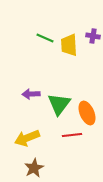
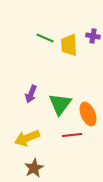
purple arrow: rotated 66 degrees counterclockwise
green triangle: moved 1 px right
orange ellipse: moved 1 px right, 1 px down
